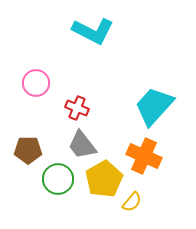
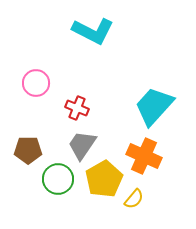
gray trapezoid: rotated 72 degrees clockwise
yellow semicircle: moved 2 px right, 3 px up
